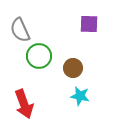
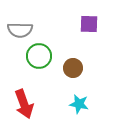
gray semicircle: rotated 65 degrees counterclockwise
cyan star: moved 1 px left, 8 px down
